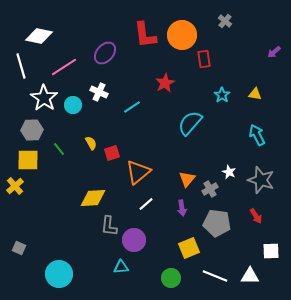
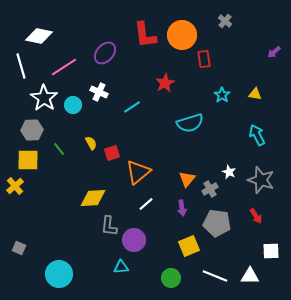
cyan semicircle at (190, 123): rotated 148 degrees counterclockwise
yellow square at (189, 248): moved 2 px up
